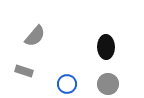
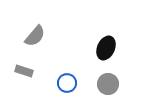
black ellipse: moved 1 px down; rotated 25 degrees clockwise
blue circle: moved 1 px up
